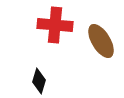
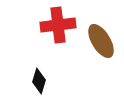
red cross: moved 3 px right; rotated 12 degrees counterclockwise
